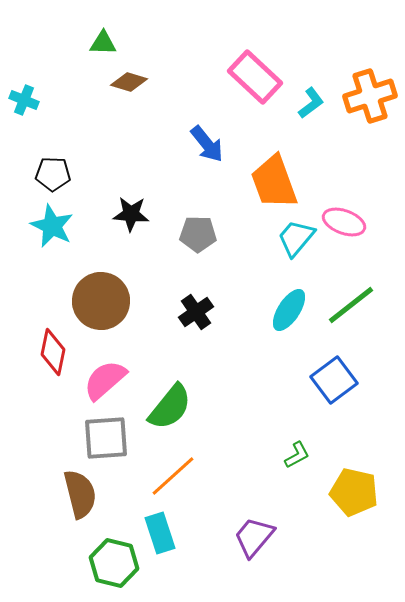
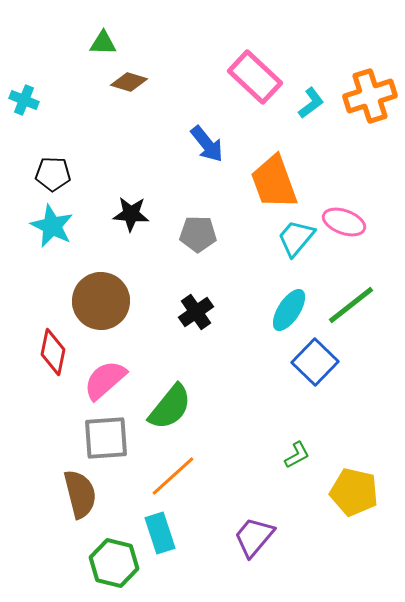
blue square: moved 19 px left, 18 px up; rotated 9 degrees counterclockwise
